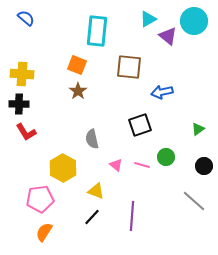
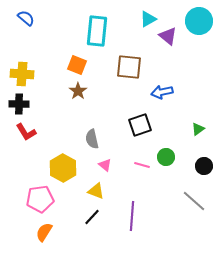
cyan circle: moved 5 px right
pink triangle: moved 11 px left
